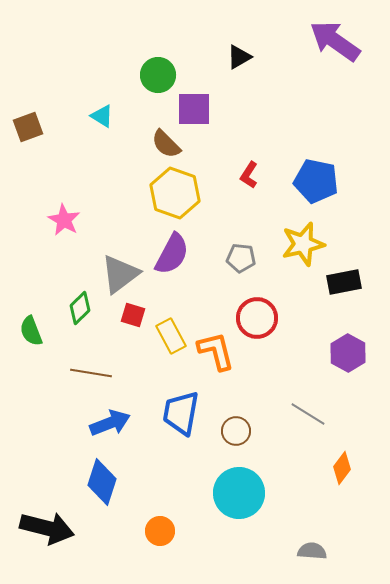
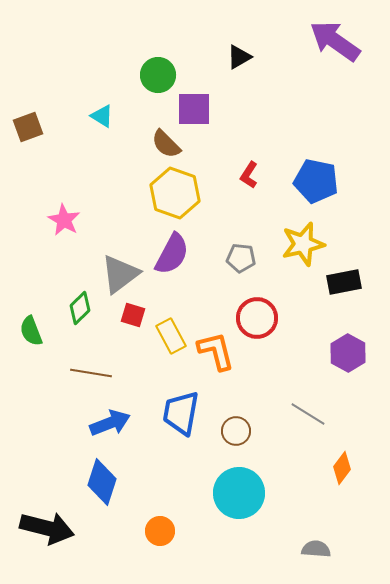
gray semicircle: moved 4 px right, 2 px up
